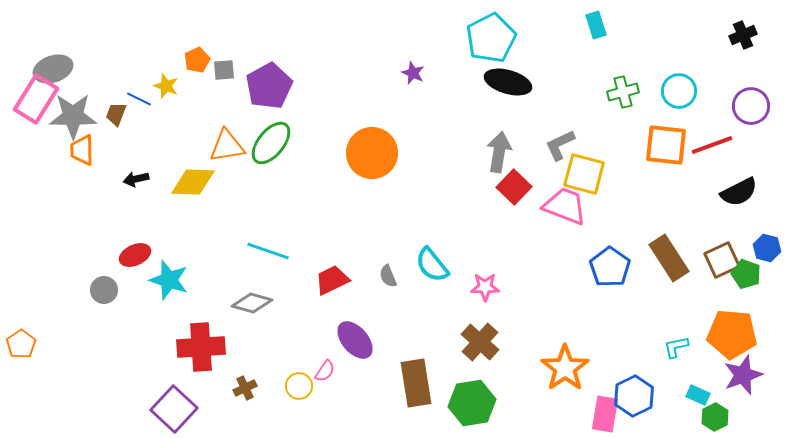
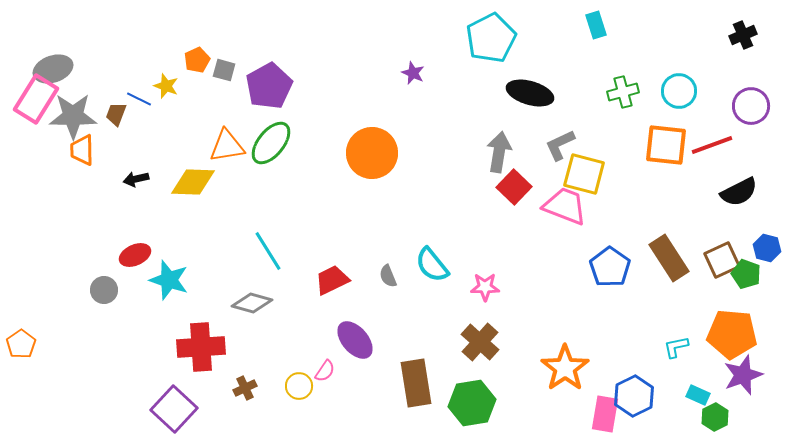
gray square at (224, 70): rotated 20 degrees clockwise
black ellipse at (508, 82): moved 22 px right, 11 px down
cyan line at (268, 251): rotated 39 degrees clockwise
